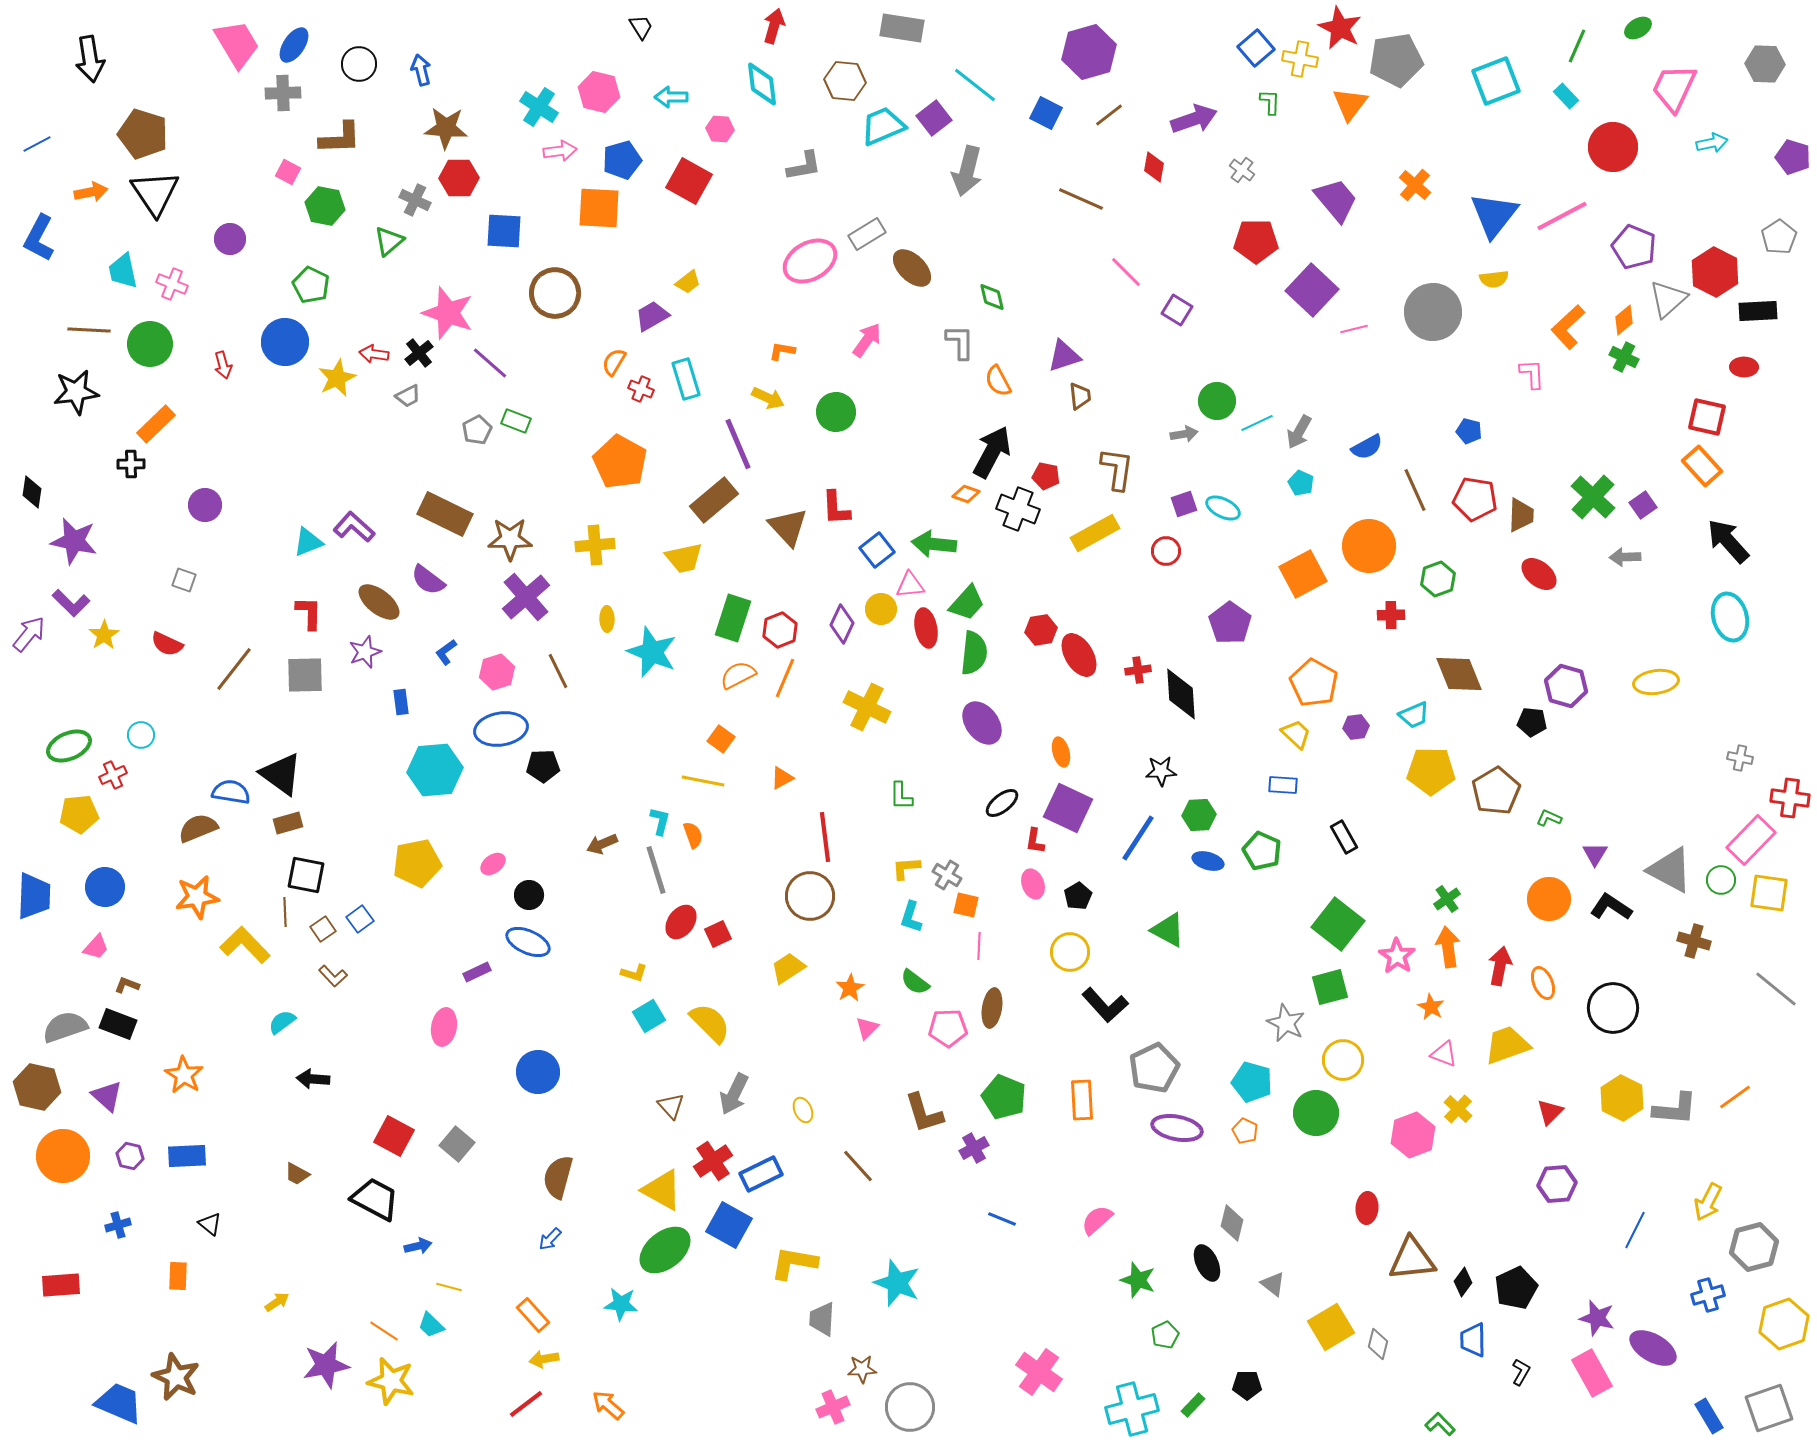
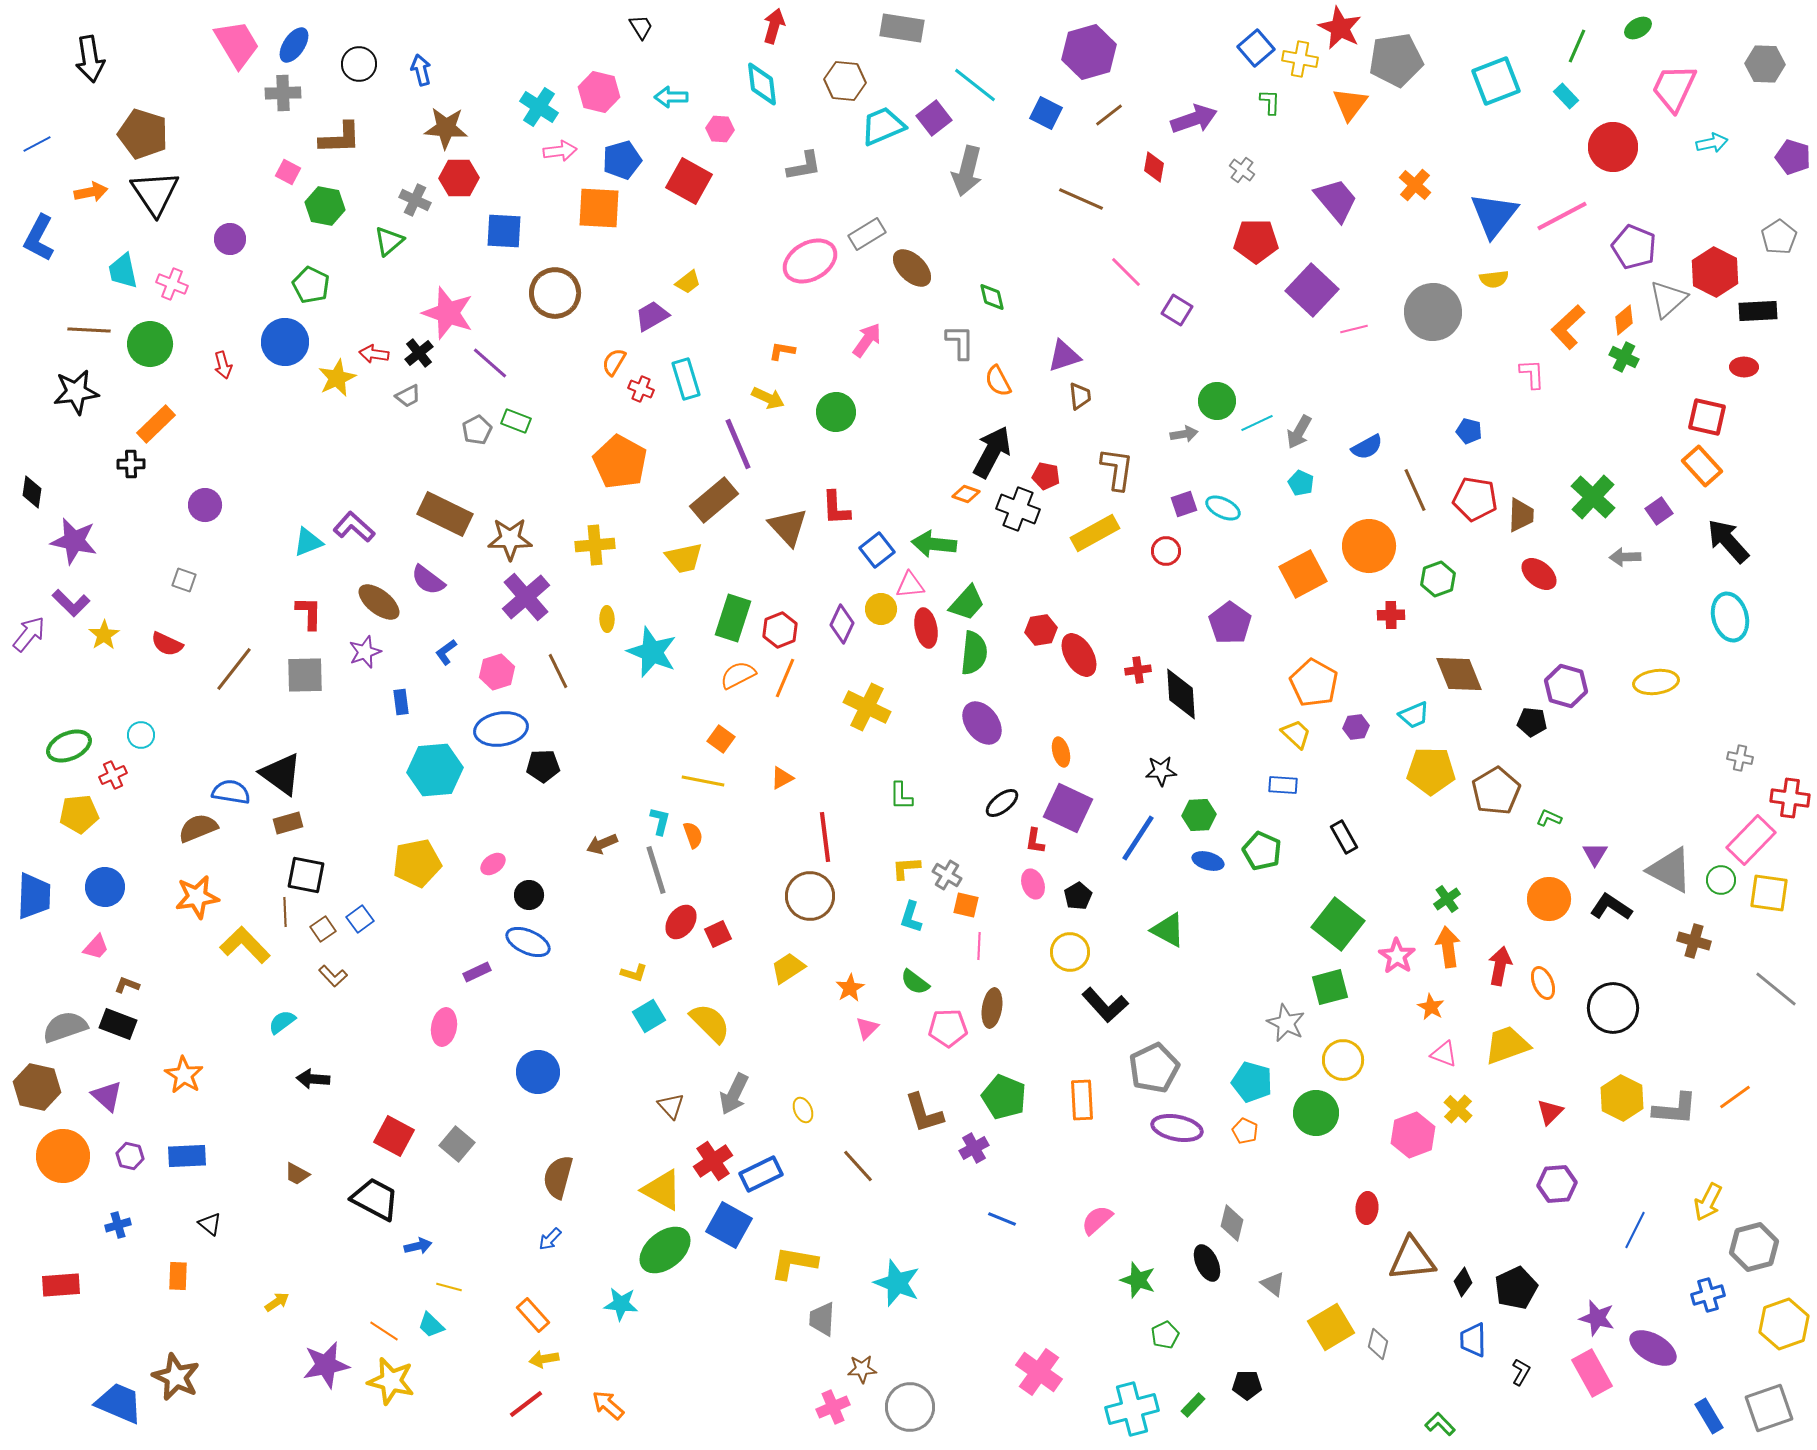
purple square at (1643, 505): moved 16 px right, 6 px down
